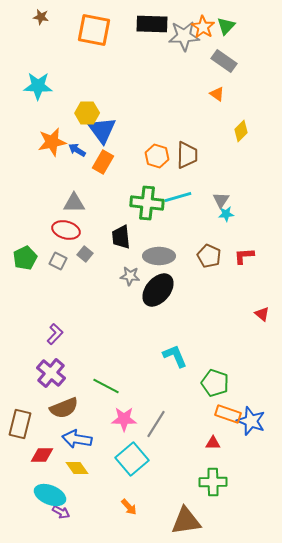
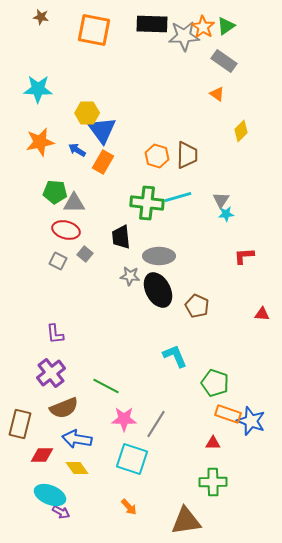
green triangle at (226, 26): rotated 12 degrees clockwise
cyan star at (38, 86): moved 3 px down
orange star at (52, 142): moved 12 px left
brown pentagon at (209, 256): moved 12 px left, 50 px down
green pentagon at (25, 258): moved 30 px right, 66 px up; rotated 30 degrees clockwise
black ellipse at (158, 290): rotated 68 degrees counterclockwise
red triangle at (262, 314): rotated 35 degrees counterclockwise
purple L-shape at (55, 334): rotated 130 degrees clockwise
purple cross at (51, 373): rotated 12 degrees clockwise
cyan square at (132, 459): rotated 32 degrees counterclockwise
